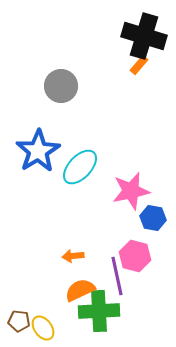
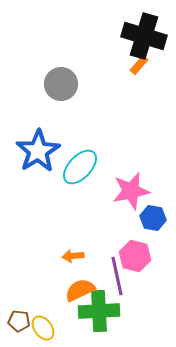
gray circle: moved 2 px up
